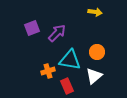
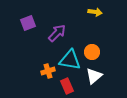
purple square: moved 4 px left, 5 px up
orange circle: moved 5 px left
